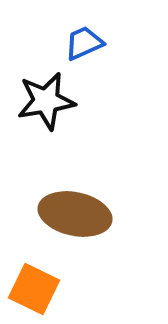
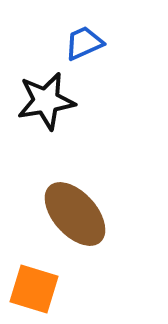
brown ellipse: rotated 36 degrees clockwise
orange square: rotated 9 degrees counterclockwise
